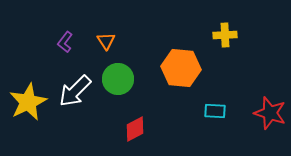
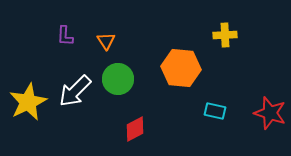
purple L-shape: moved 6 px up; rotated 35 degrees counterclockwise
cyan rectangle: rotated 10 degrees clockwise
